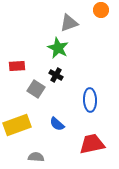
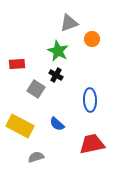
orange circle: moved 9 px left, 29 px down
green star: moved 3 px down
red rectangle: moved 2 px up
yellow rectangle: moved 3 px right, 1 px down; rotated 48 degrees clockwise
gray semicircle: rotated 21 degrees counterclockwise
